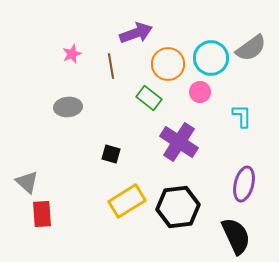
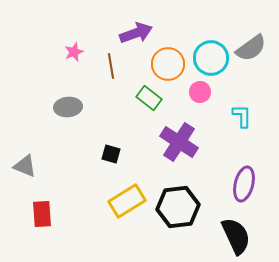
pink star: moved 2 px right, 2 px up
gray triangle: moved 2 px left, 16 px up; rotated 20 degrees counterclockwise
